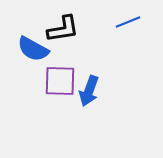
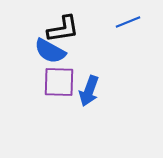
blue semicircle: moved 17 px right, 2 px down
purple square: moved 1 px left, 1 px down
